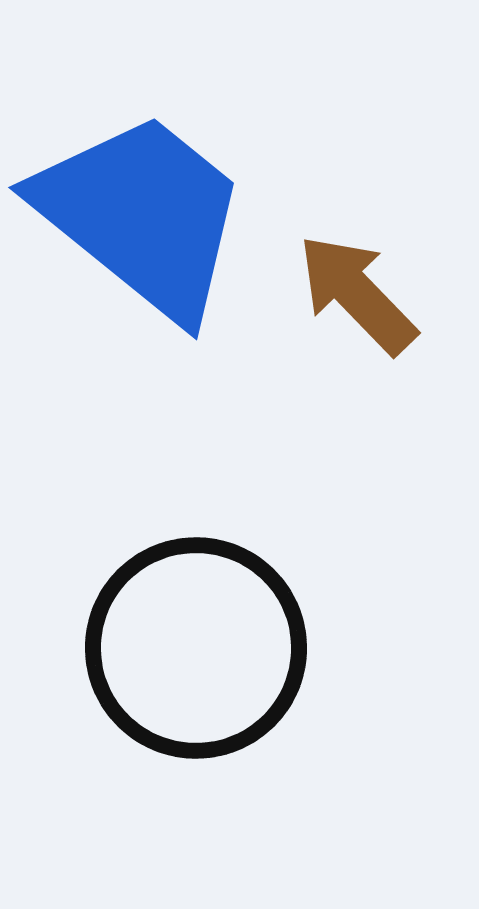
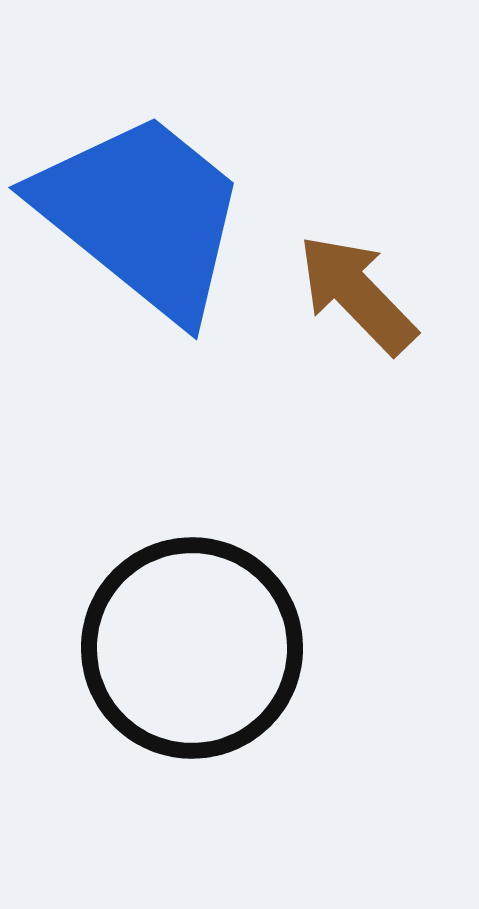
black circle: moved 4 px left
